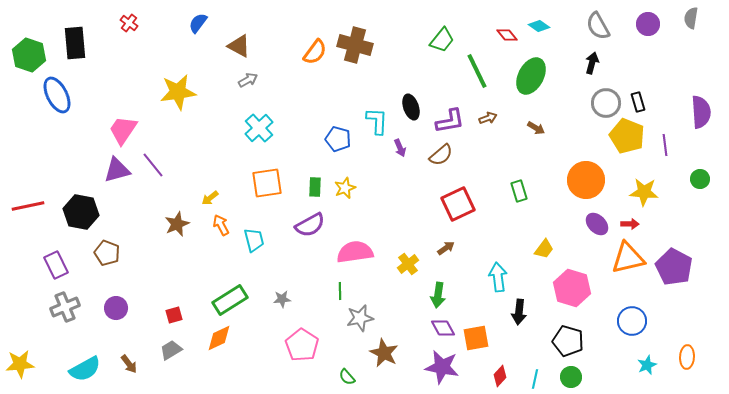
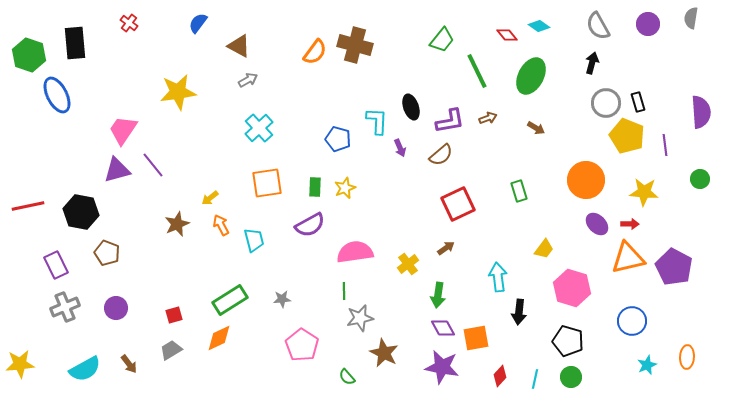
green line at (340, 291): moved 4 px right
